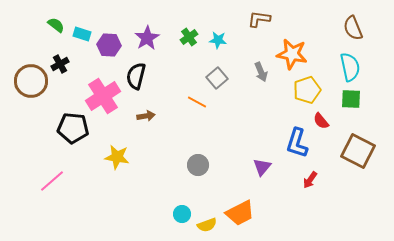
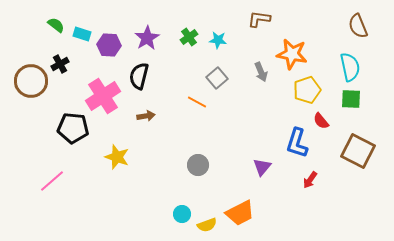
brown semicircle: moved 5 px right, 2 px up
black semicircle: moved 3 px right
yellow star: rotated 10 degrees clockwise
